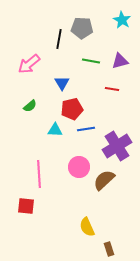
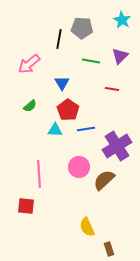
purple triangle: moved 5 px up; rotated 30 degrees counterclockwise
red pentagon: moved 4 px left, 1 px down; rotated 25 degrees counterclockwise
